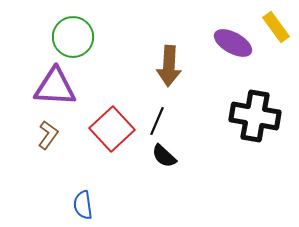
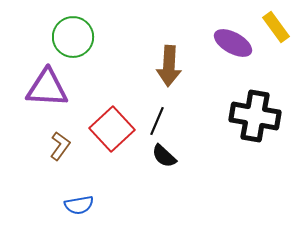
purple triangle: moved 8 px left, 1 px down
brown L-shape: moved 12 px right, 11 px down
blue semicircle: moved 4 px left; rotated 92 degrees counterclockwise
